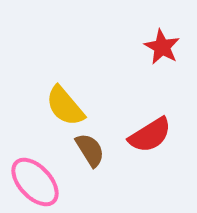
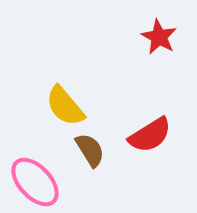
red star: moved 3 px left, 10 px up
